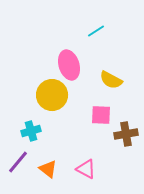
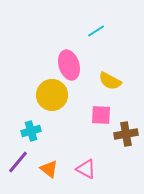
yellow semicircle: moved 1 px left, 1 px down
orange triangle: moved 1 px right
